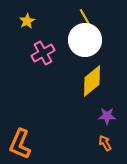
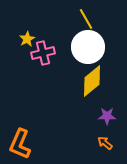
yellow star: moved 18 px down
white circle: moved 3 px right, 7 px down
pink cross: rotated 15 degrees clockwise
orange arrow: rotated 21 degrees counterclockwise
